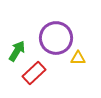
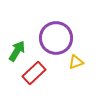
yellow triangle: moved 2 px left, 4 px down; rotated 21 degrees counterclockwise
